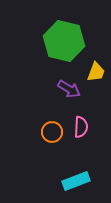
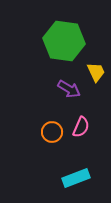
green hexagon: rotated 6 degrees counterclockwise
yellow trapezoid: rotated 45 degrees counterclockwise
pink semicircle: rotated 20 degrees clockwise
cyan rectangle: moved 3 px up
